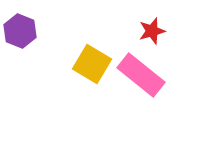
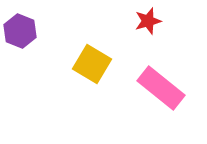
red star: moved 4 px left, 10 px up
pink rectangle: moved 20 px right, 13 px down
